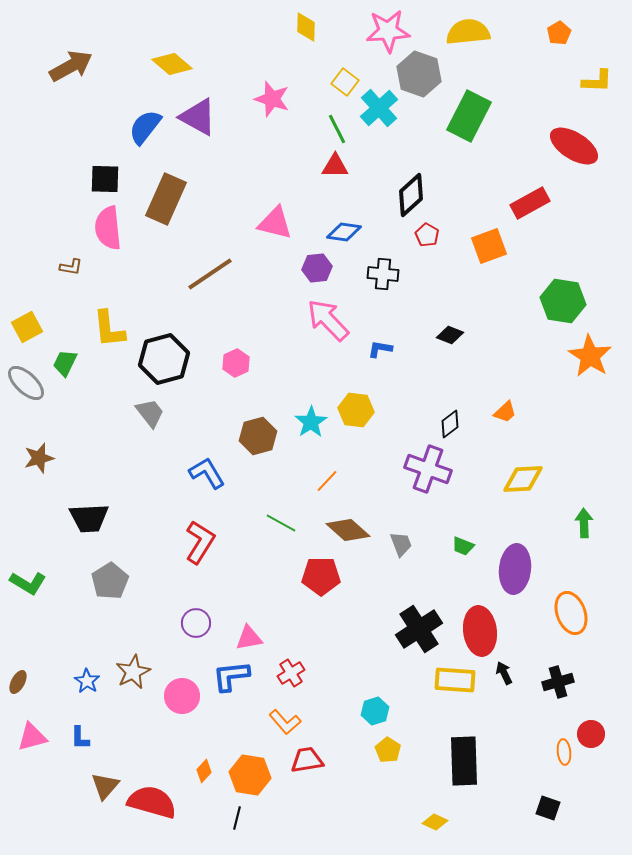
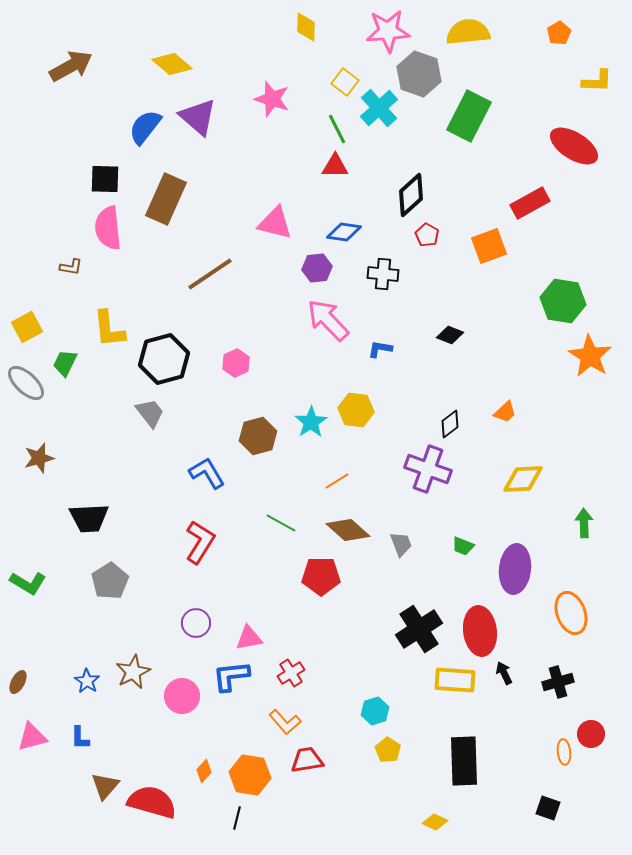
purple triangle at (198, 117): rotated 12 degrees clockwise
orange line at (327, 481): moved 10 px right; rotated 15 degrees clockwise
